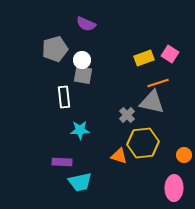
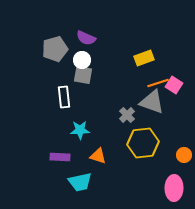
purple semicircle: moved 14 px down
pink square: moved 4 px right, 31 px down
gray triangle: rotated 8 degrees clockwise
orange triangle: moved 21 px left
purple rectangle: moved 2 px left, 5 px up
